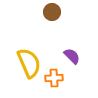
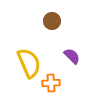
brown circle: moved 9 px down
orange cross: moved 3 px left, 5 px down
